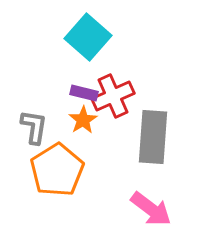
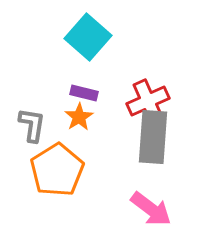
red cross: moved 35 px right, 5 px down
orange star: moved 4 px left, 3 px up
gray L-shape: moved 2 px left, 2 px up
